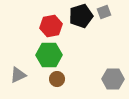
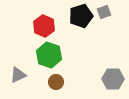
red hexagon: moved 7 px left; rotated 25 degrees counterclockwise
green hexagon: rotated 20 degrees clockwise
brown circle: moved 1 px left, 3 px down
